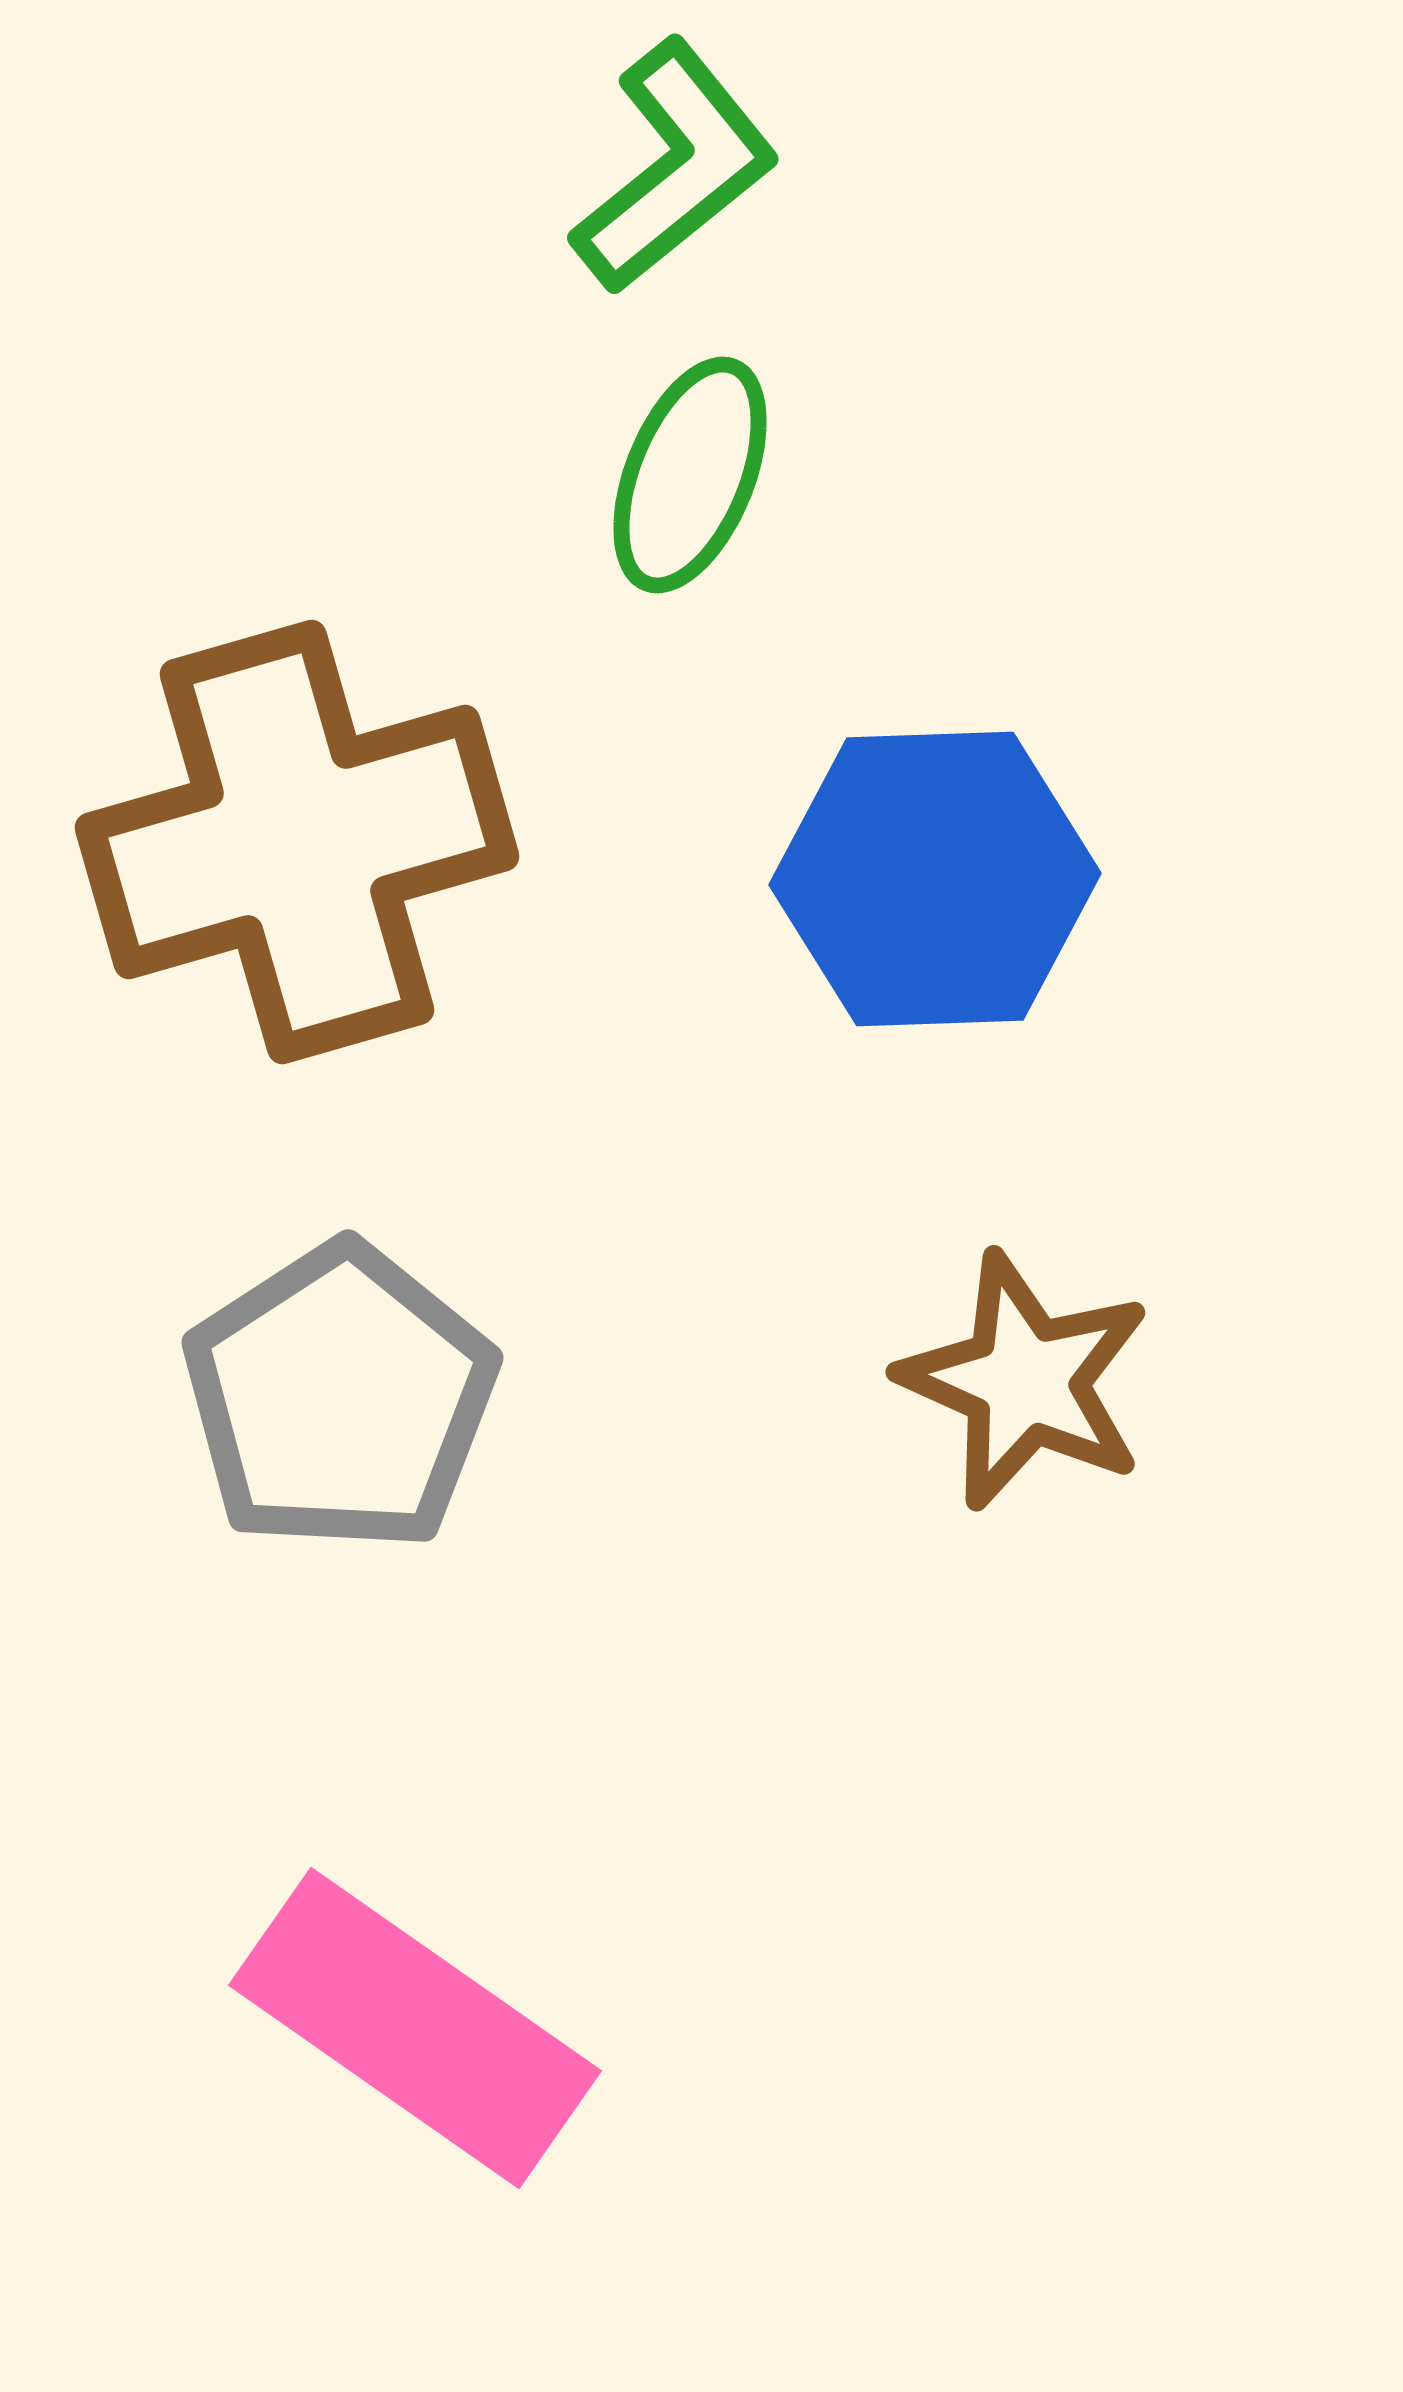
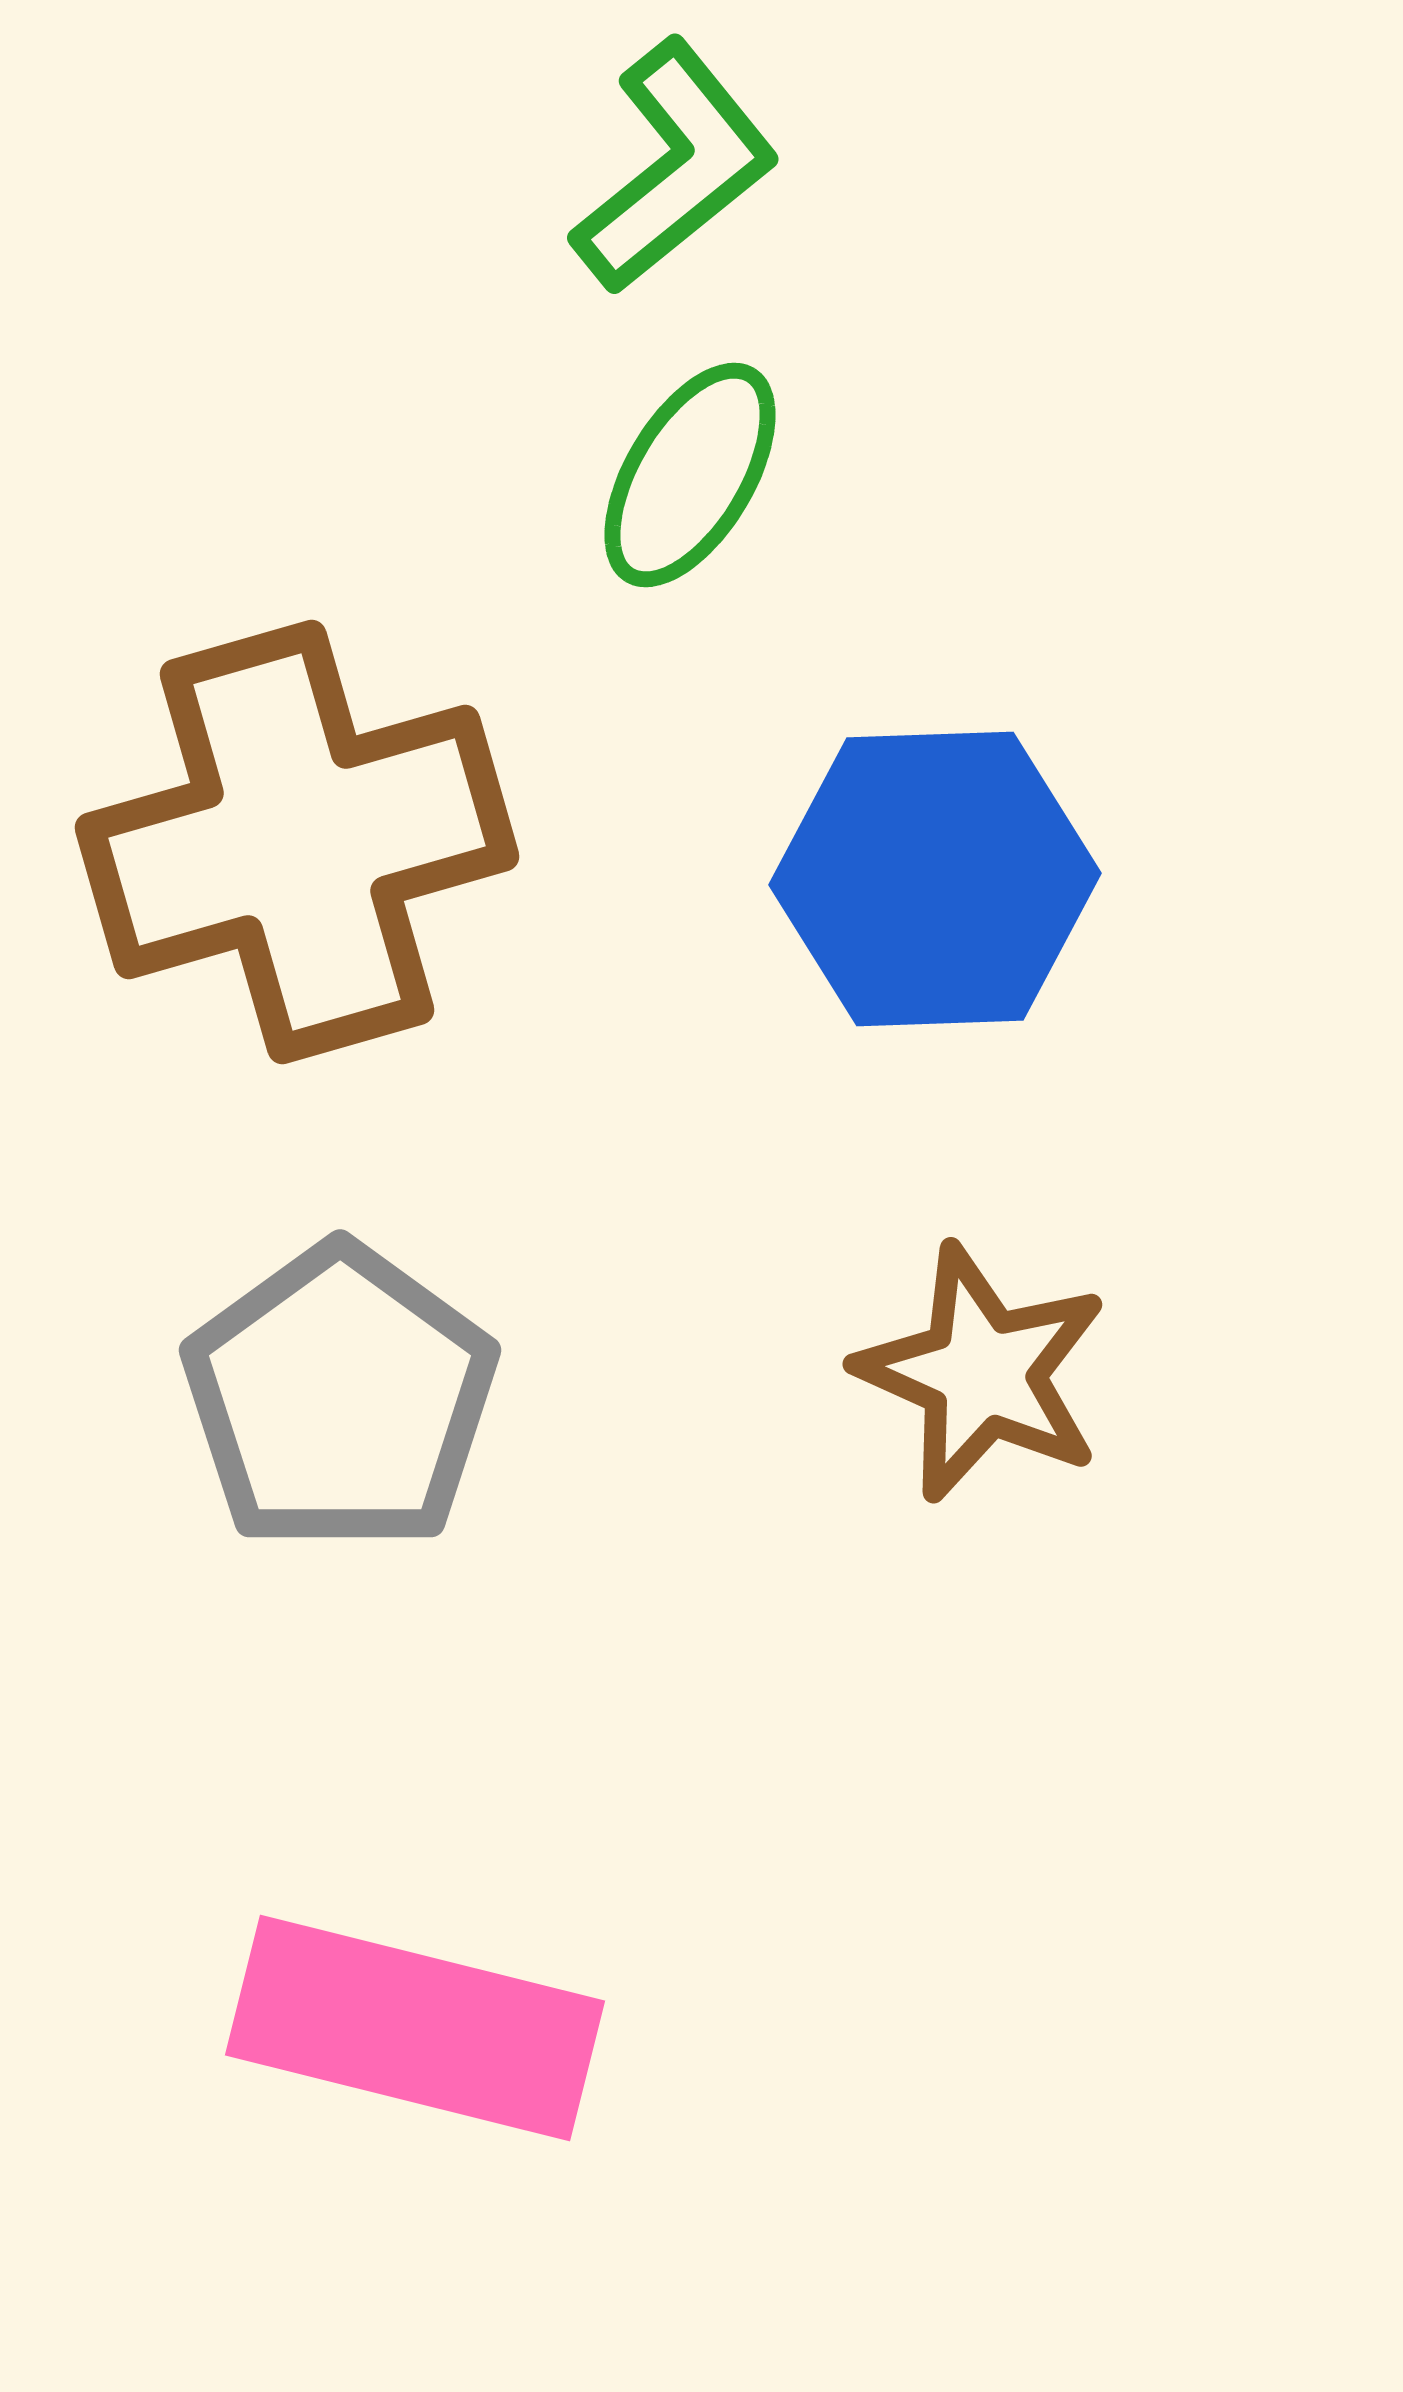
green ellipse: rotated 9 degrees clockwise
brown star: moved 43 px left, 8 px up
gray pentagon: rotated 3 degrees counterclockwise
pink rectangle: rotated 21 degrees counterclockwise
